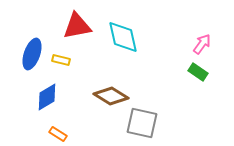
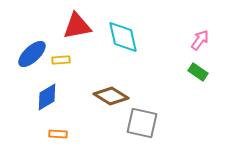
pink arrow: moved 2 px left, 4 px up
blue ellipse: rotated 28 degrees clockwise
yellow rectangle: rotated 18 degrees counterclockwise
orange rectangle: rotated 30 degrees counterclockwise
